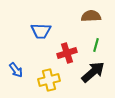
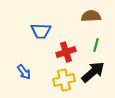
red cross: moved 1 px left, 1 px up
blue arrow: moved 8 px right, 2 px down
yellow cross: moved 15 px right
